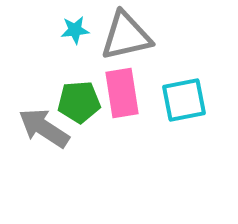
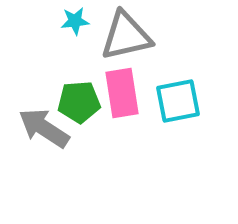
cyan star: moved 9 px up
cyan square: moved 6 px left, 1 px down
